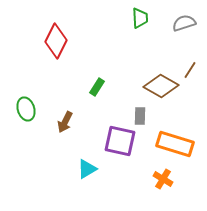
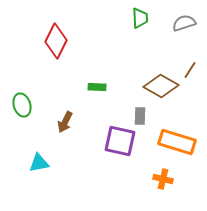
green rectangle: rotated 60 degrees clockwise
green ellipse: moved 4 px left, 4 px up
orange rectangle: moved 2 px right, 2 px up
cyan triangle: moved 48 px left, 6 px up; rotated 20 degrees clockwise
orange cross: rotated 18 degrees counterclockwise
